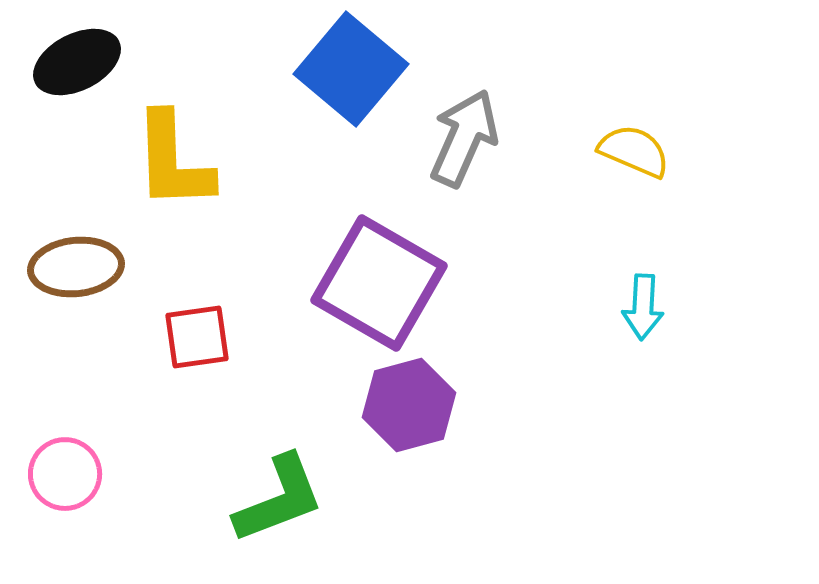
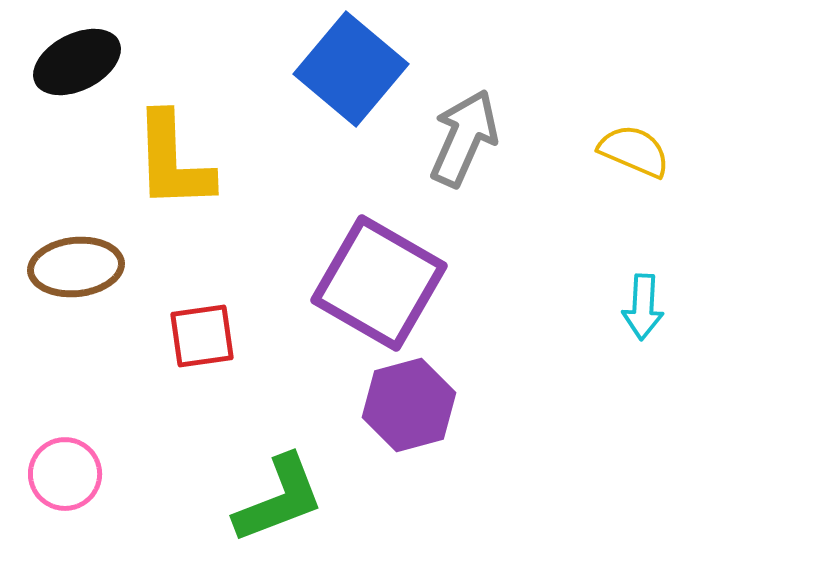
red square: moved 5 px right, 1 px up
